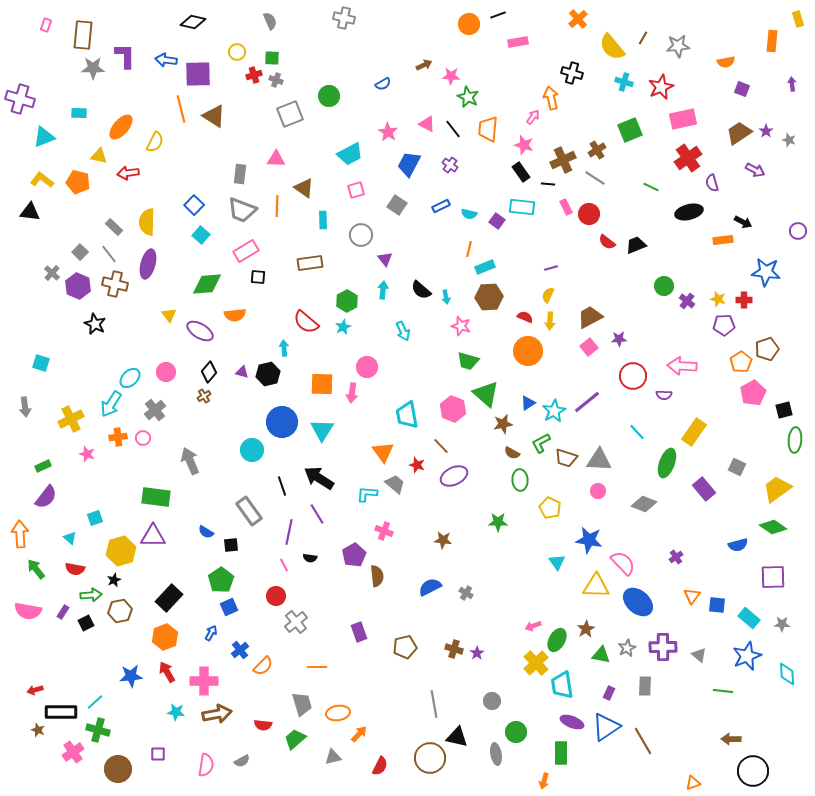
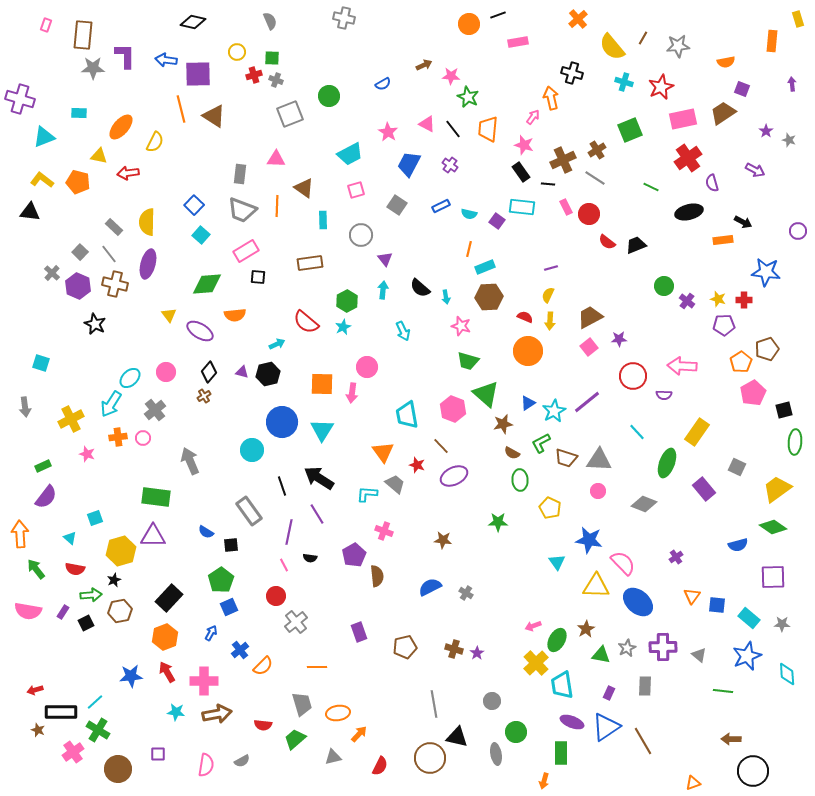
brown trapezoid at (739, 133): moved 16 px left, 20 px up
black semicircle at (421, 290): moved 1 px left, 2 px up
cyan arrow at (284, 348): moved 7 px left, 4 px up; rotated 70 degrees clockwise
yellow rectangle at (694, 432): moved 3 px right
green ellipse at (795, 440): moved 2 px down
green cross at (98, 730): rotated 15 degrees clockwise
